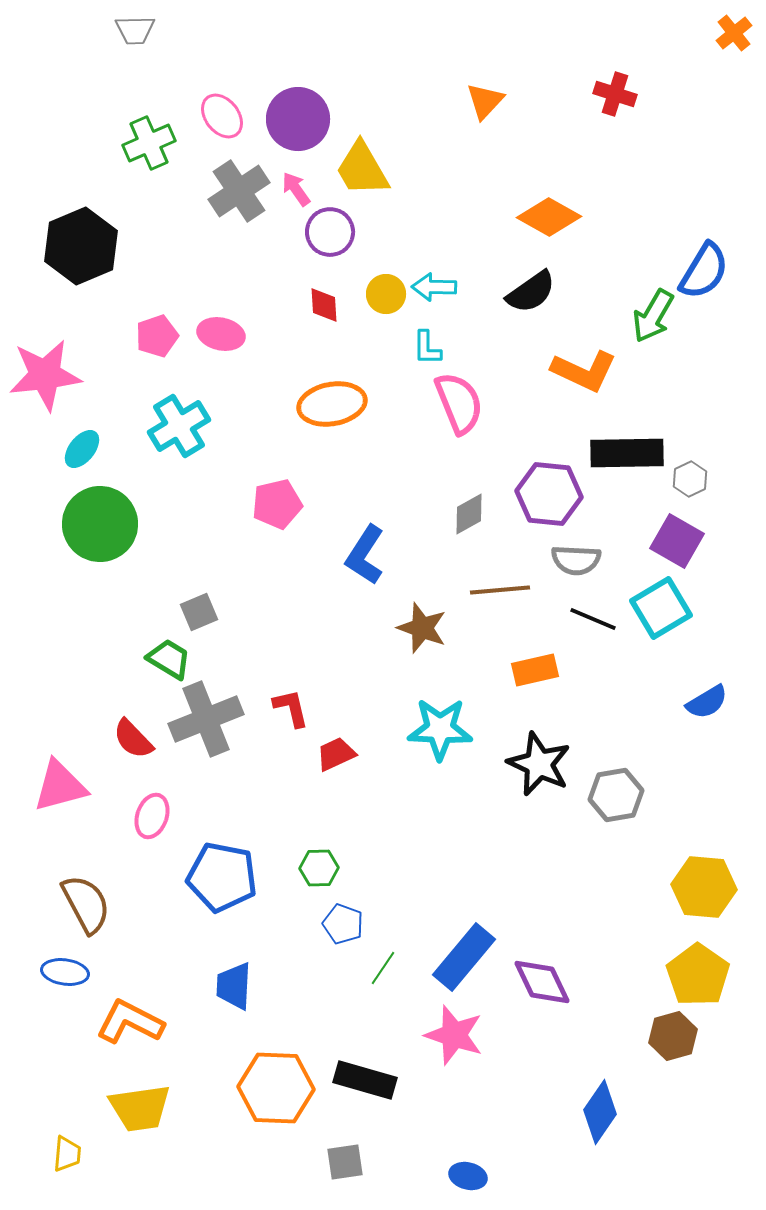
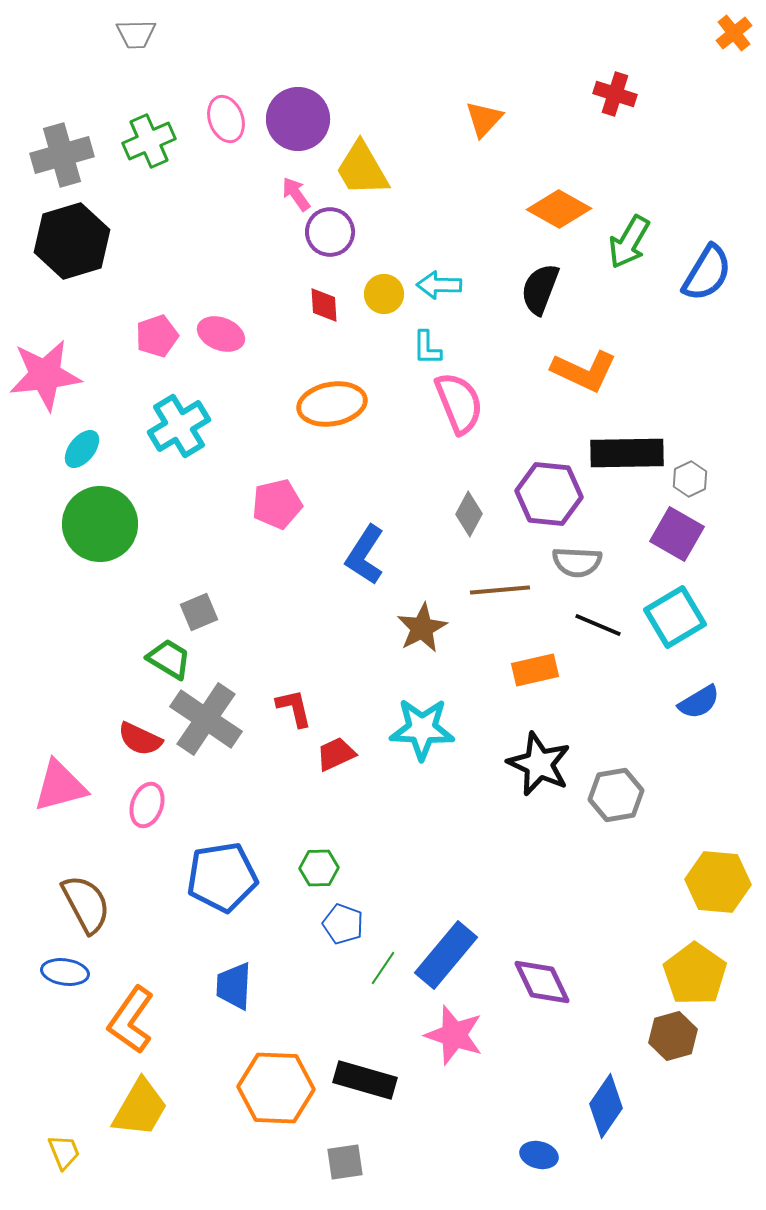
gray trapezoid at (135, 30): moved 1 px right, 4 px down
orange triangle at (485, 101): moved 1 px left, 18 px down
pink ellipse at (222, 116): moved 4 px right, 3 px down; rotated 18 degrees clockwise
green cross at (149, 143): moved 2 px up
pink arrow at (296, 189): moved 5 px down
gray cross at (239, 191): moved 177 px left, 36 px up; rotated 18 degrees clockwise
orange diamond at (549, 217): moved 10 px right, 8 px up
black hexagon at (81, 246): moved 9 px left, 5 px up; rotated 6 degrees clockwise
blue semicircle at (704, 271): moved 3 px right, 2 px down
cyan arrow at (434, 287): moved 5 px right, 2 px up
black semicircle at (531, 292): moved 9 px right, 3 px up; rotated 146 degrees clockwise
yellow circle at (386, 294): moved 2 px left
green arrow at (653, 316): moved 24 px left, 74 px up
pink ellipse at (221, 334): rotated 9 degrees clockwise
gray diamond at (469, 514): rotated 33 degrees counterclockwise
purple square at (677, 541): moved 7 px up
gray semicircle at (576, 560): moved 1 px right, 2 px down
cyan square at (661, 608): moved 14 px right, 9 px down
black line at (593, 619): moved 5 px right, 6 px down
brown star at (422, 628): rotated 24 degrees clockwise
blue semicircle at (707, 702): moved 8 px left
red L-shape at (291, 708): moved 3 px right
gray cross at (206, 719): rotated 34 degrees counterclockwise
cyan star at (440, 729): moved 18 px left
red semicircle at (133, 739): moved 7 px right; rotated 21 degrees counterclockwise
pink ellipse at (152, 816): moved 5 px left, 11 px up
blue pentagon at (222, 877): rotated 20 degrees counterclockwise
yellow hexagon at (704, 887): moved 14 px right, 5 px up
blue rectangle at (464, 957): moved 18 px left, 2 px up
yellow pentagon at (698, 975): moved 3 px left, 1 px up
orange L-shape at (130, 1022): moved 1 px right, 2 px up; rotated 82 degrees counterclockwise
yellow trapezoid at (140, 1108): rotated 52 degrees counterclockwise
blue diamond at (600, 1112): moved 6 px right, 6 px up
yellow trapezoid at (67, 1154): moved 3 px left, 2 px up; rotated 27 degrees counterclockwise
blue ellipse at (468, 1176): moved 71 px right, 21 px up
